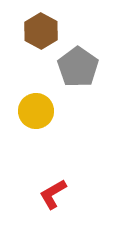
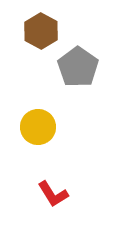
yellow circle: moved 2 px right, 16 px down
red L-shape: rotated 92 degrees counterclockwise
